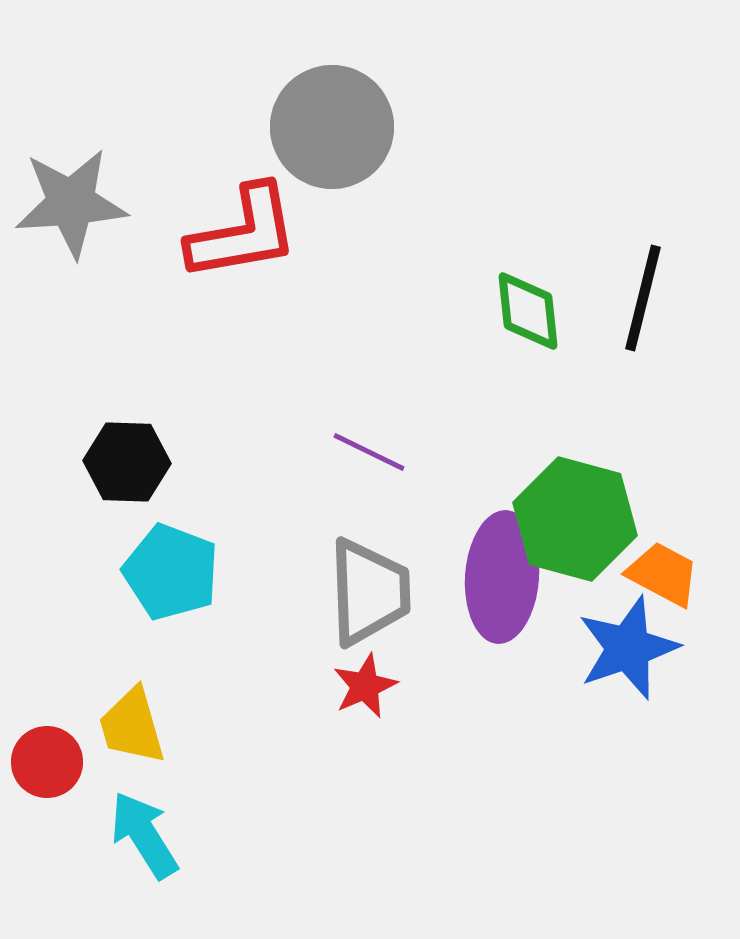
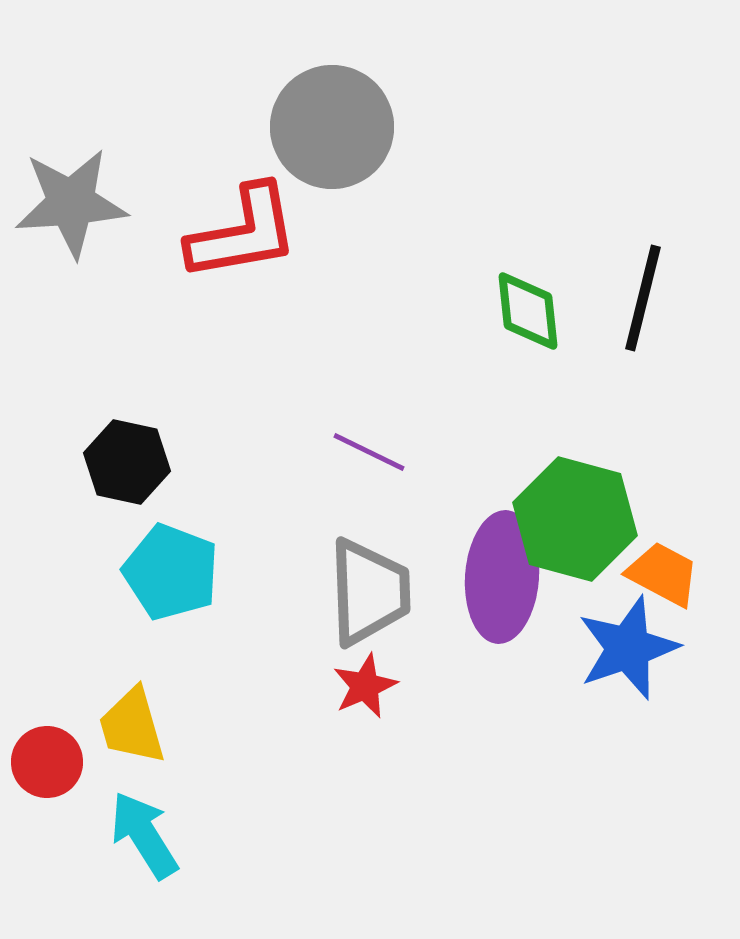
black hexagon: rotated 10 degrees clockwise
